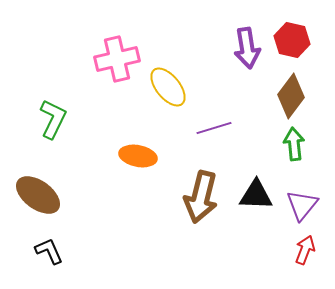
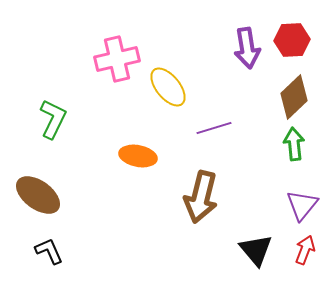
red hexagon: rotated 16 degrees counterclockwise
brown diamond: moved 3 px right, 1 px down; rotated 9 degrees clockwise
black triangle: moved 55 px down; rotated 48 degrees clockwise
